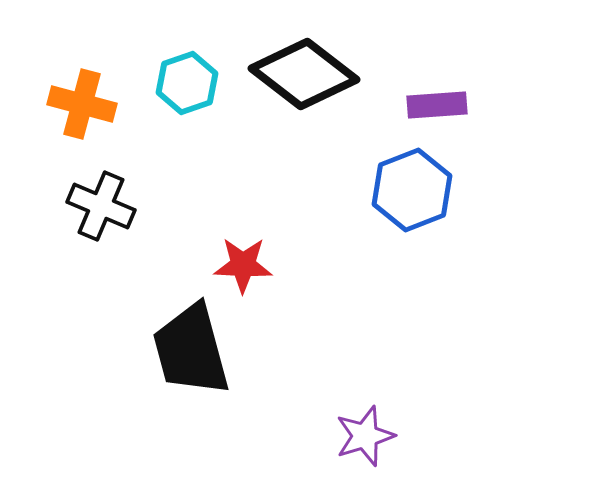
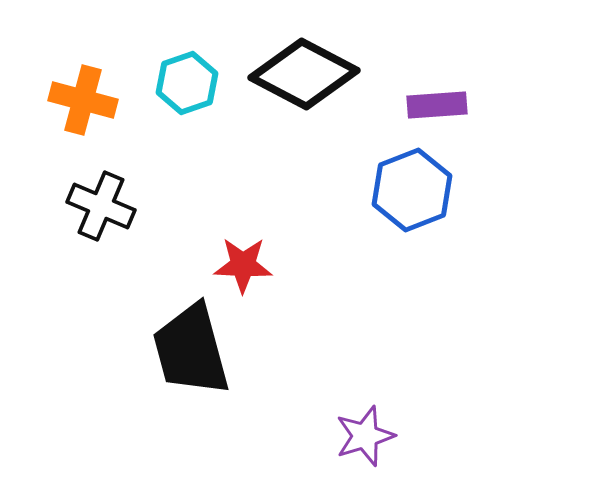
black diamond: rotated 10 degrees counterclockwise
orange cross: moved 1 px right, 4 px up
